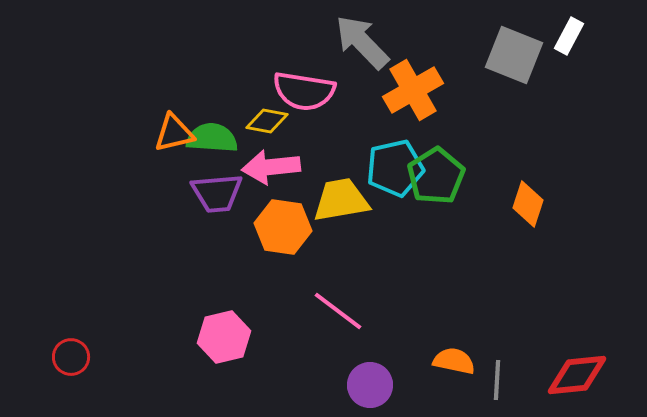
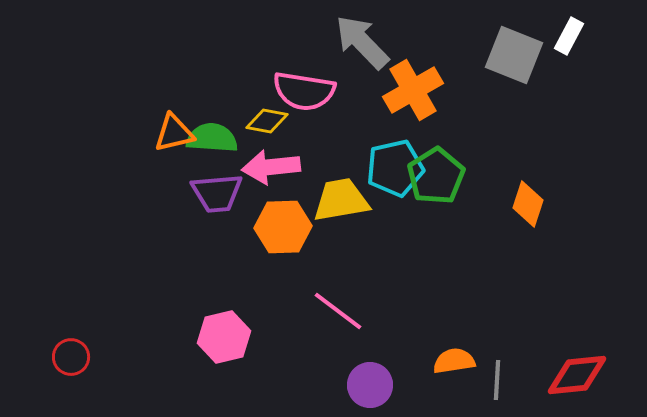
orange hexagon: rotated 10 degrees counterclockwise
orange semicircle: rotated 21 degrees counterclockwise
